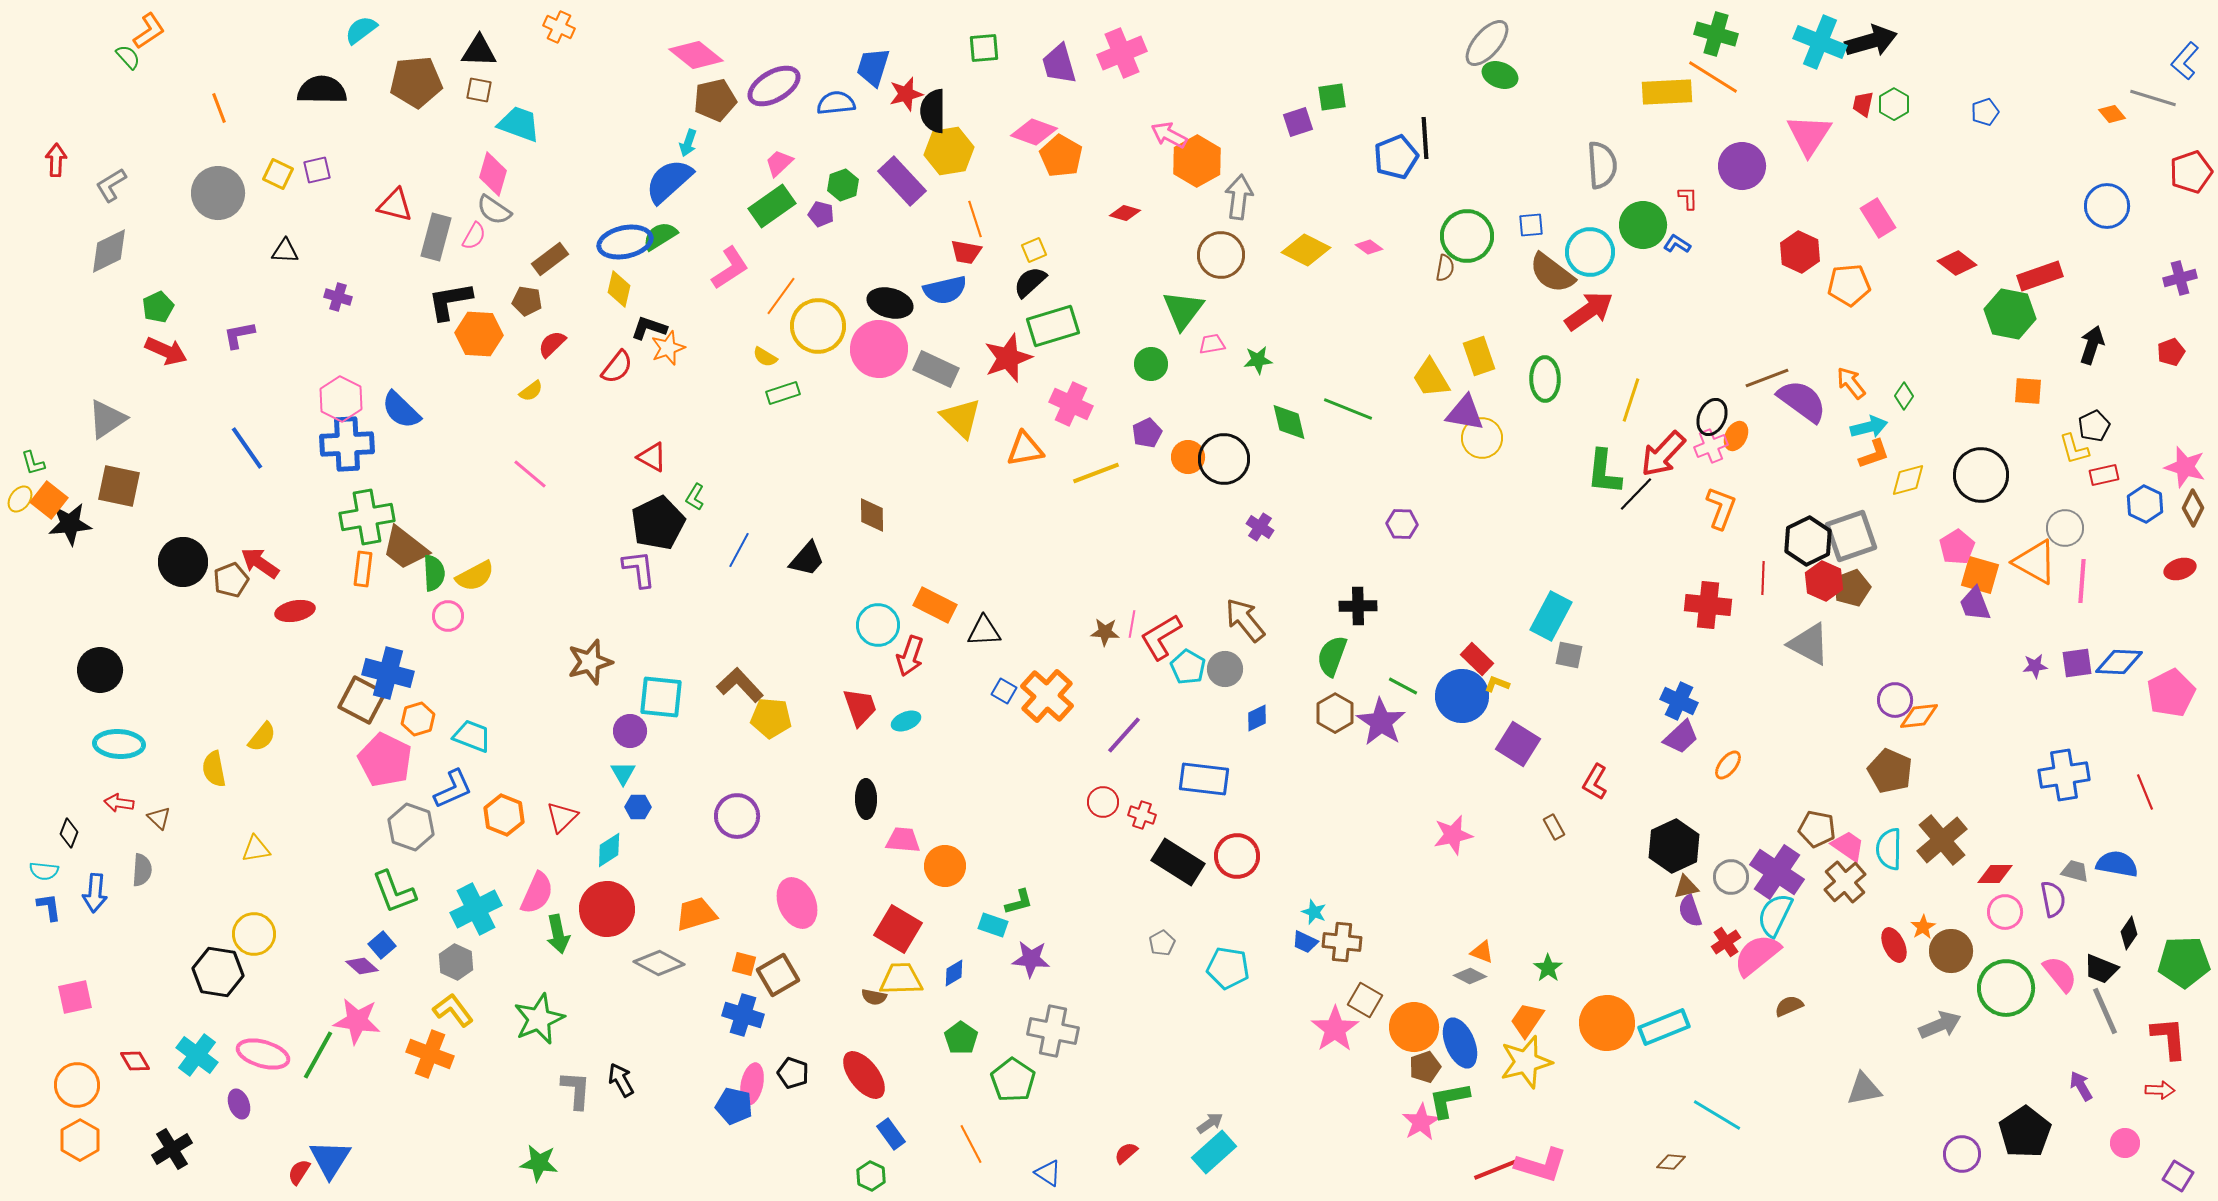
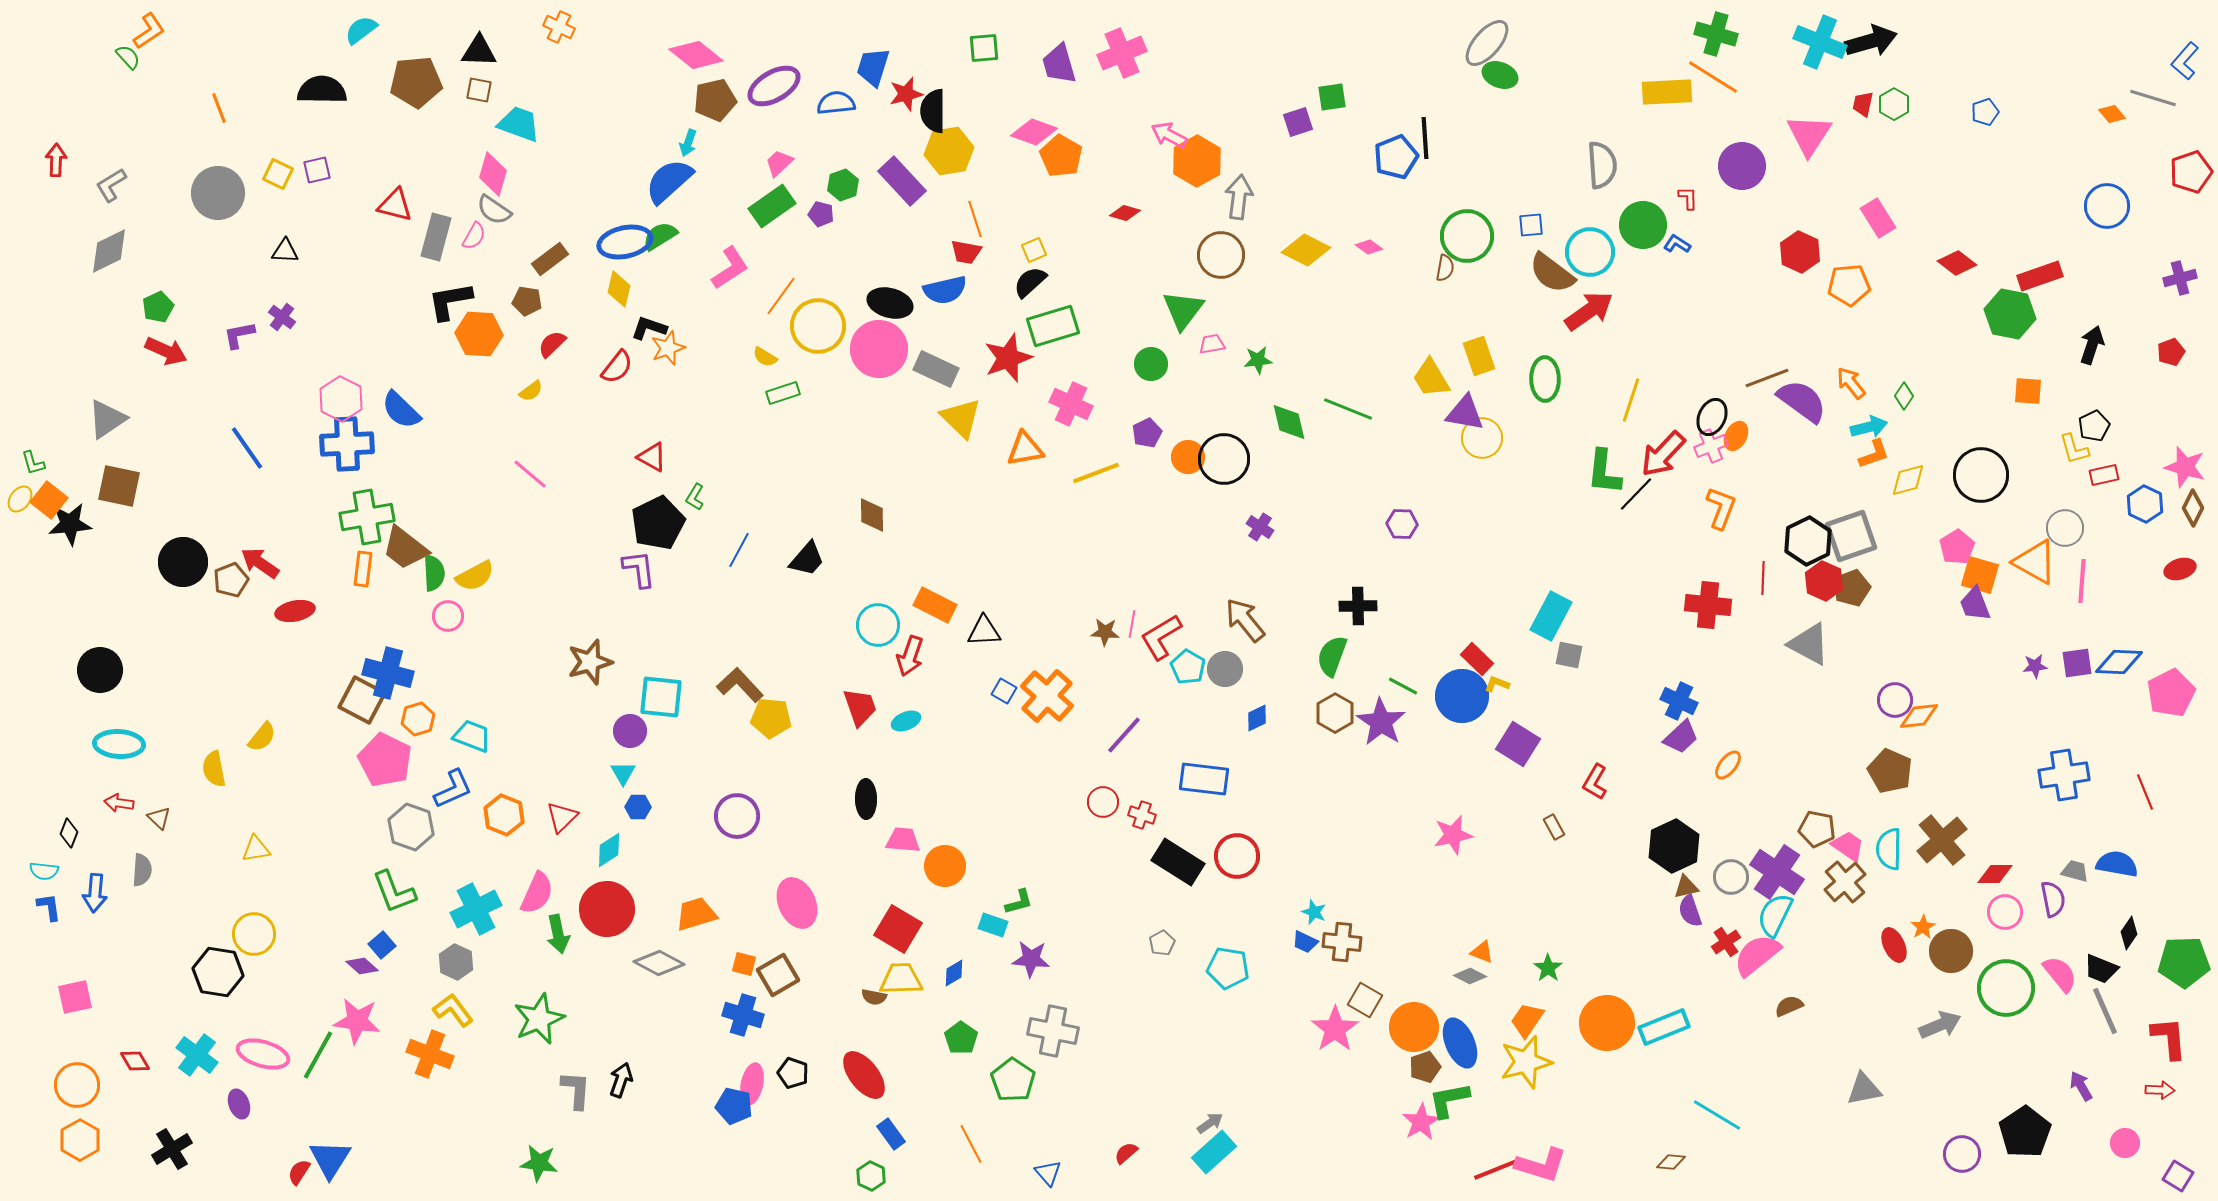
purple cross at (338, 297): moved 56 px left, 20 px down; rotated 20 degrees clockwise
black arrow at (621, 1080): rotated 48 degrees clockwise
blue triangle at (1048, 1173): rotated 16 degrees clockwise
